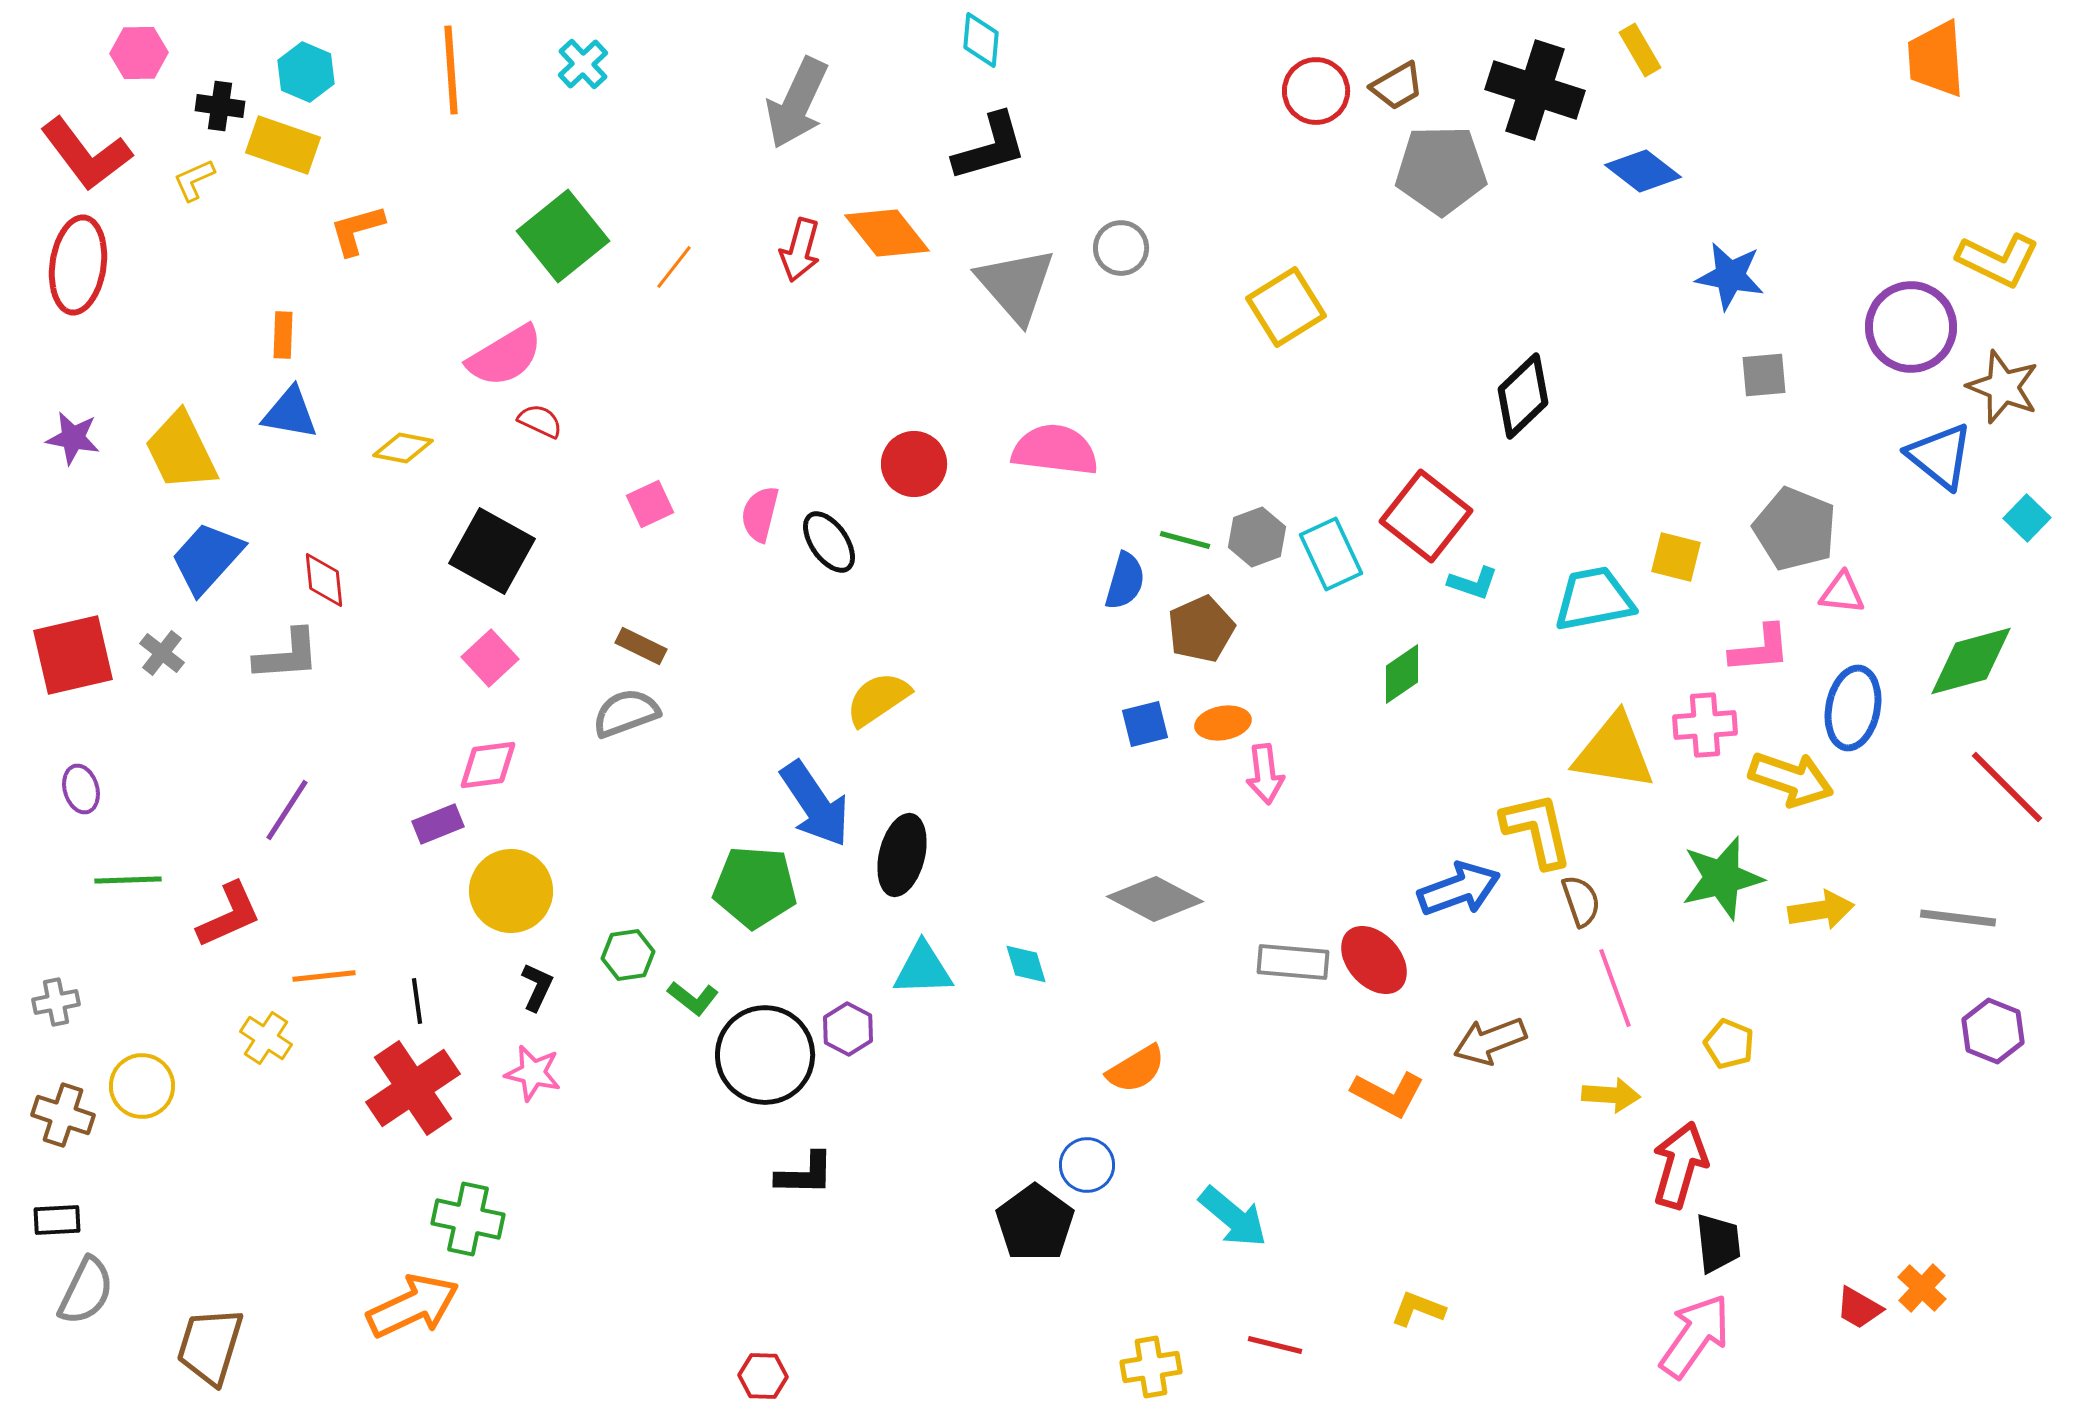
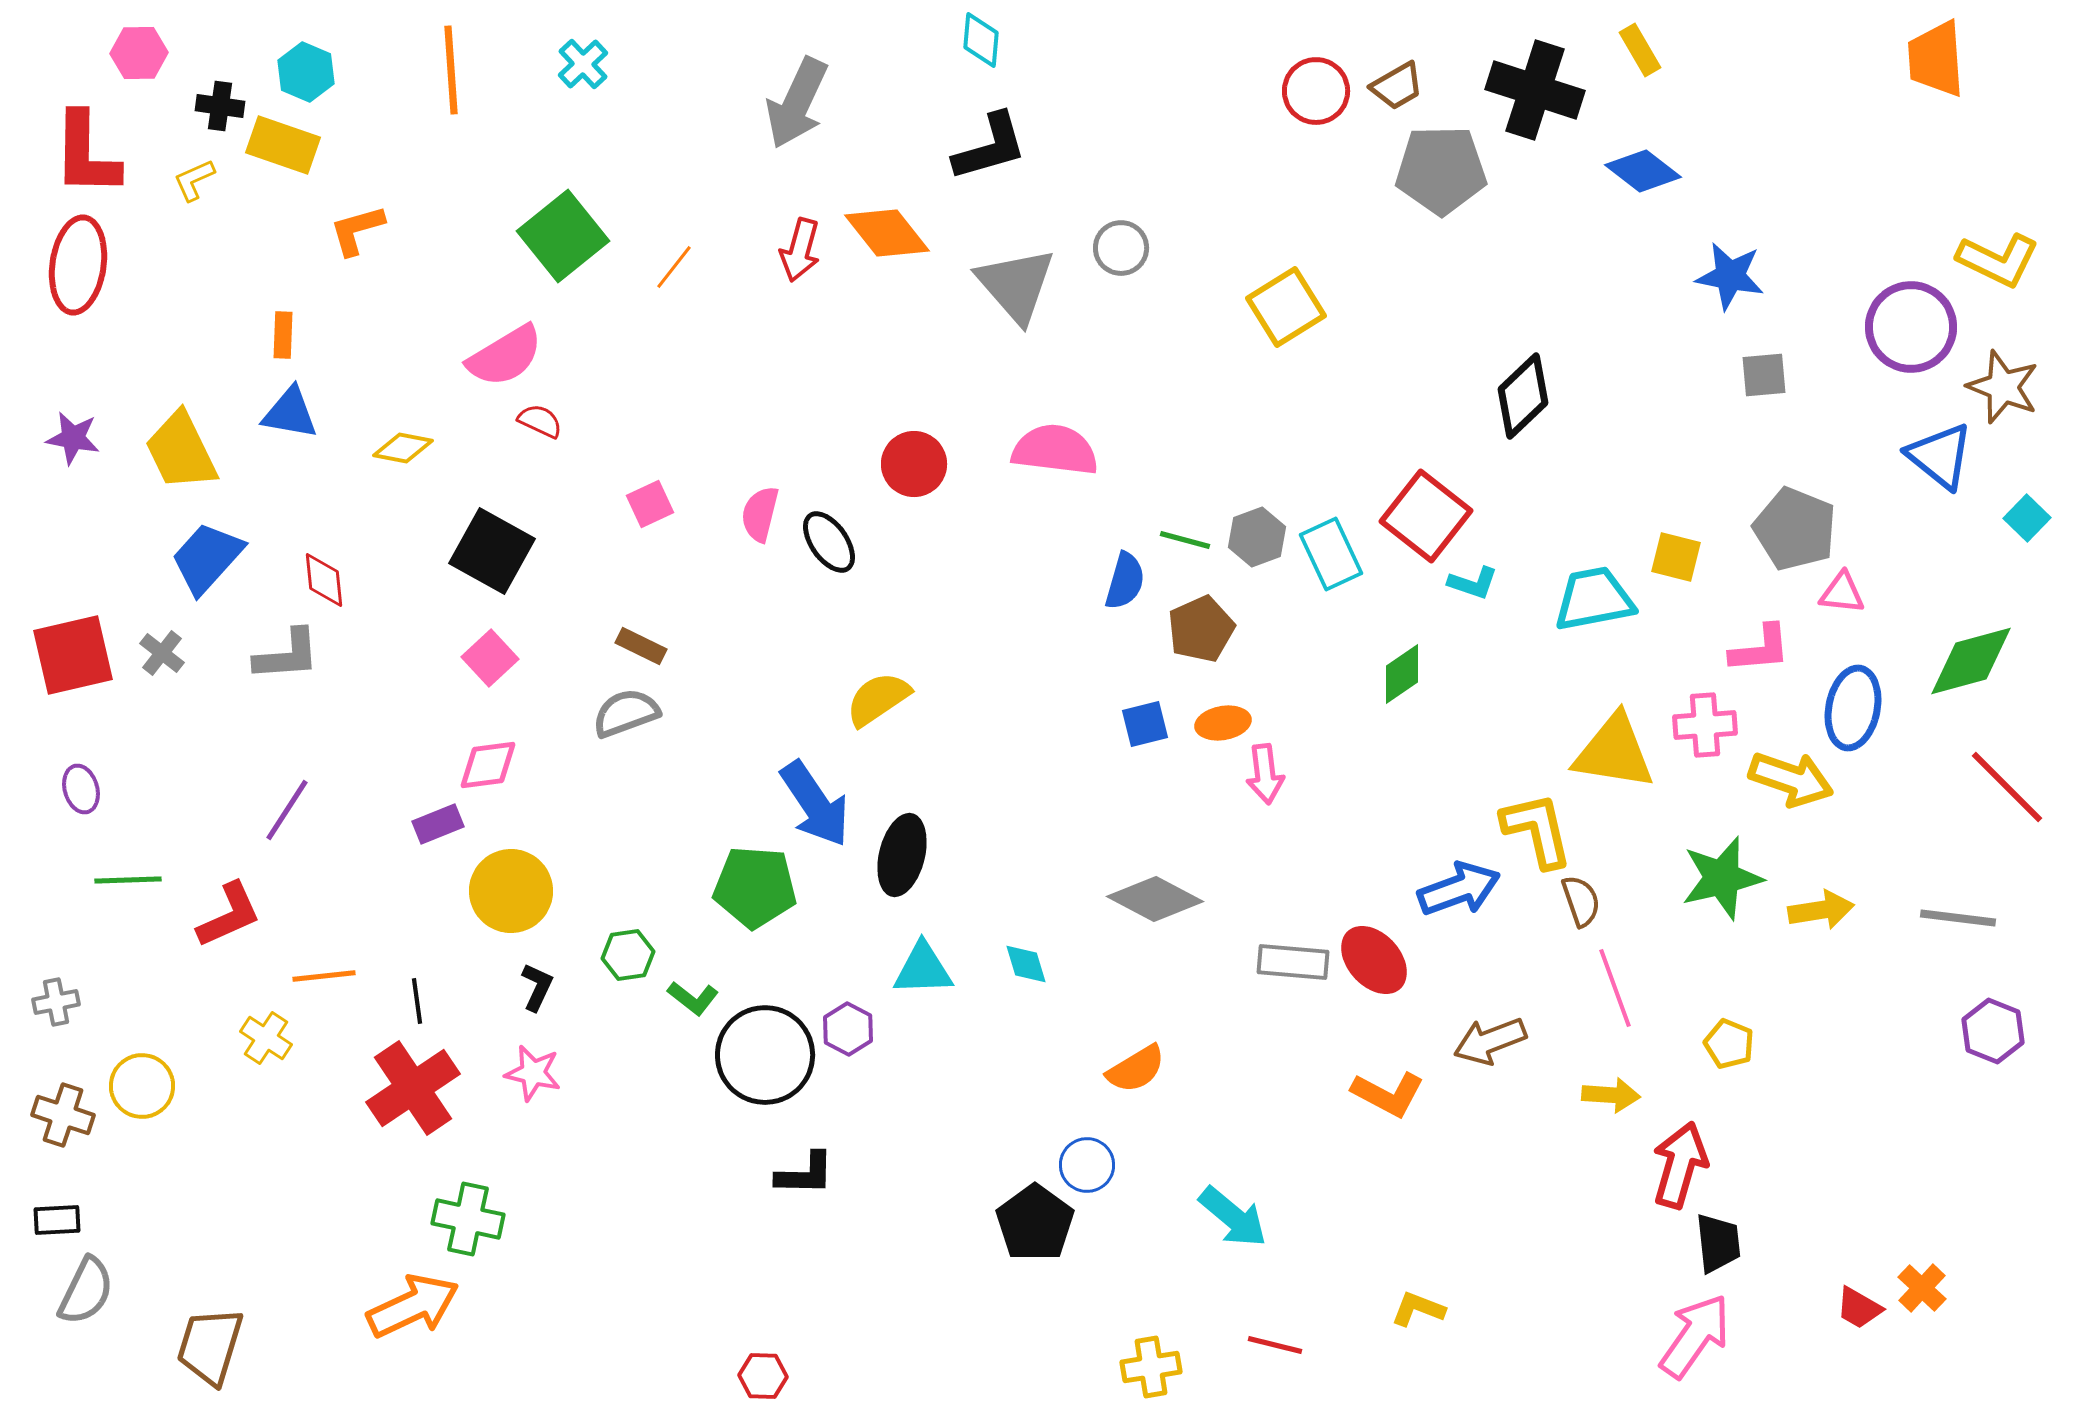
red L-shape at (86, 154): rotated 38 degrees clockwise
